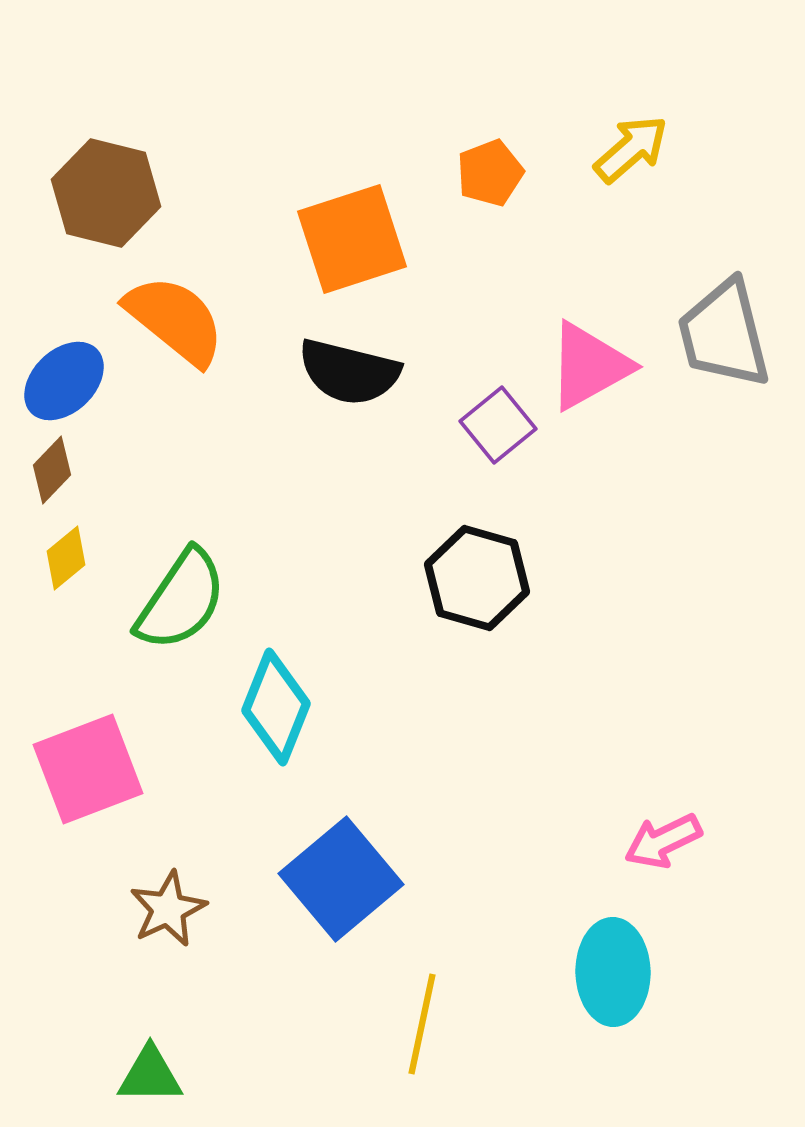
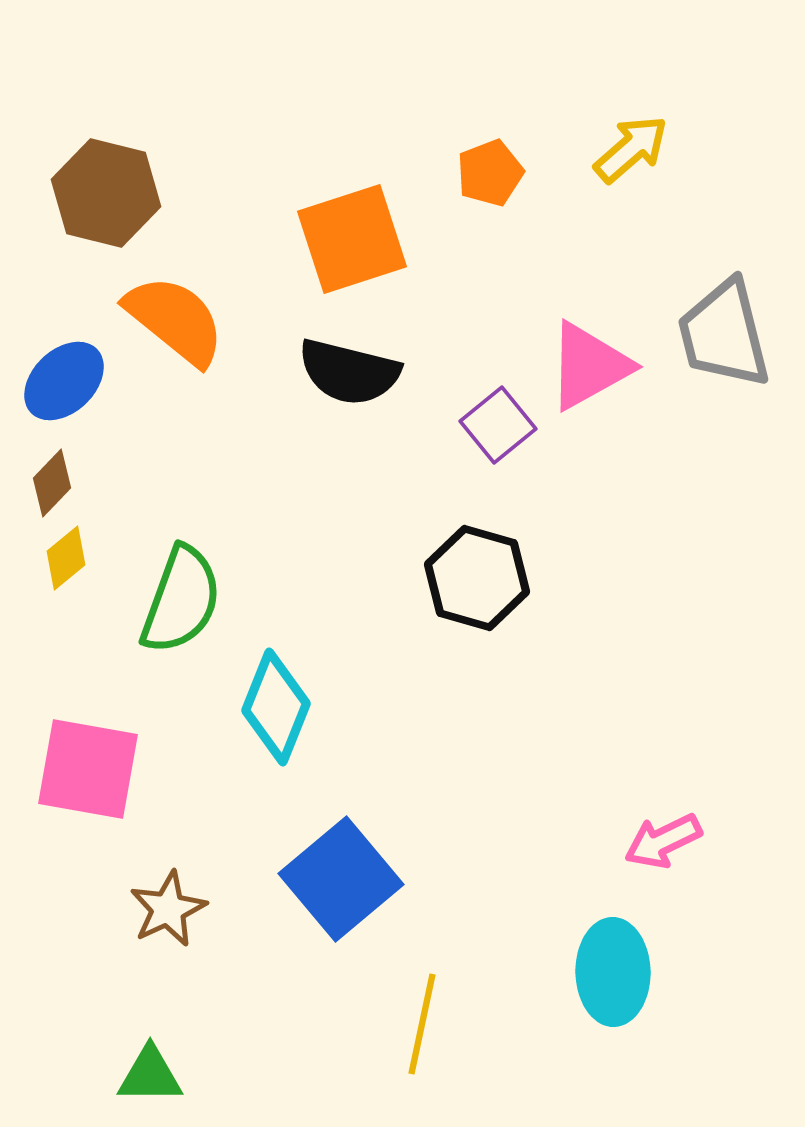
brown diamond: moved 13 px down
green semicircle: rotated 14 degrees counterclockwise
pink square: rotated 31 degrees clockwise
